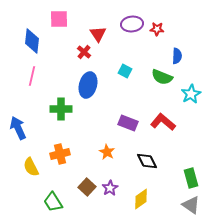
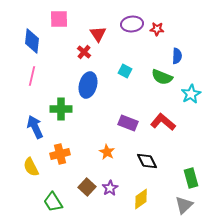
blue arrow: moved 17 px right, 1 px up
gray triangle: moved 7 px left; rotated 42 degrees clockwise
